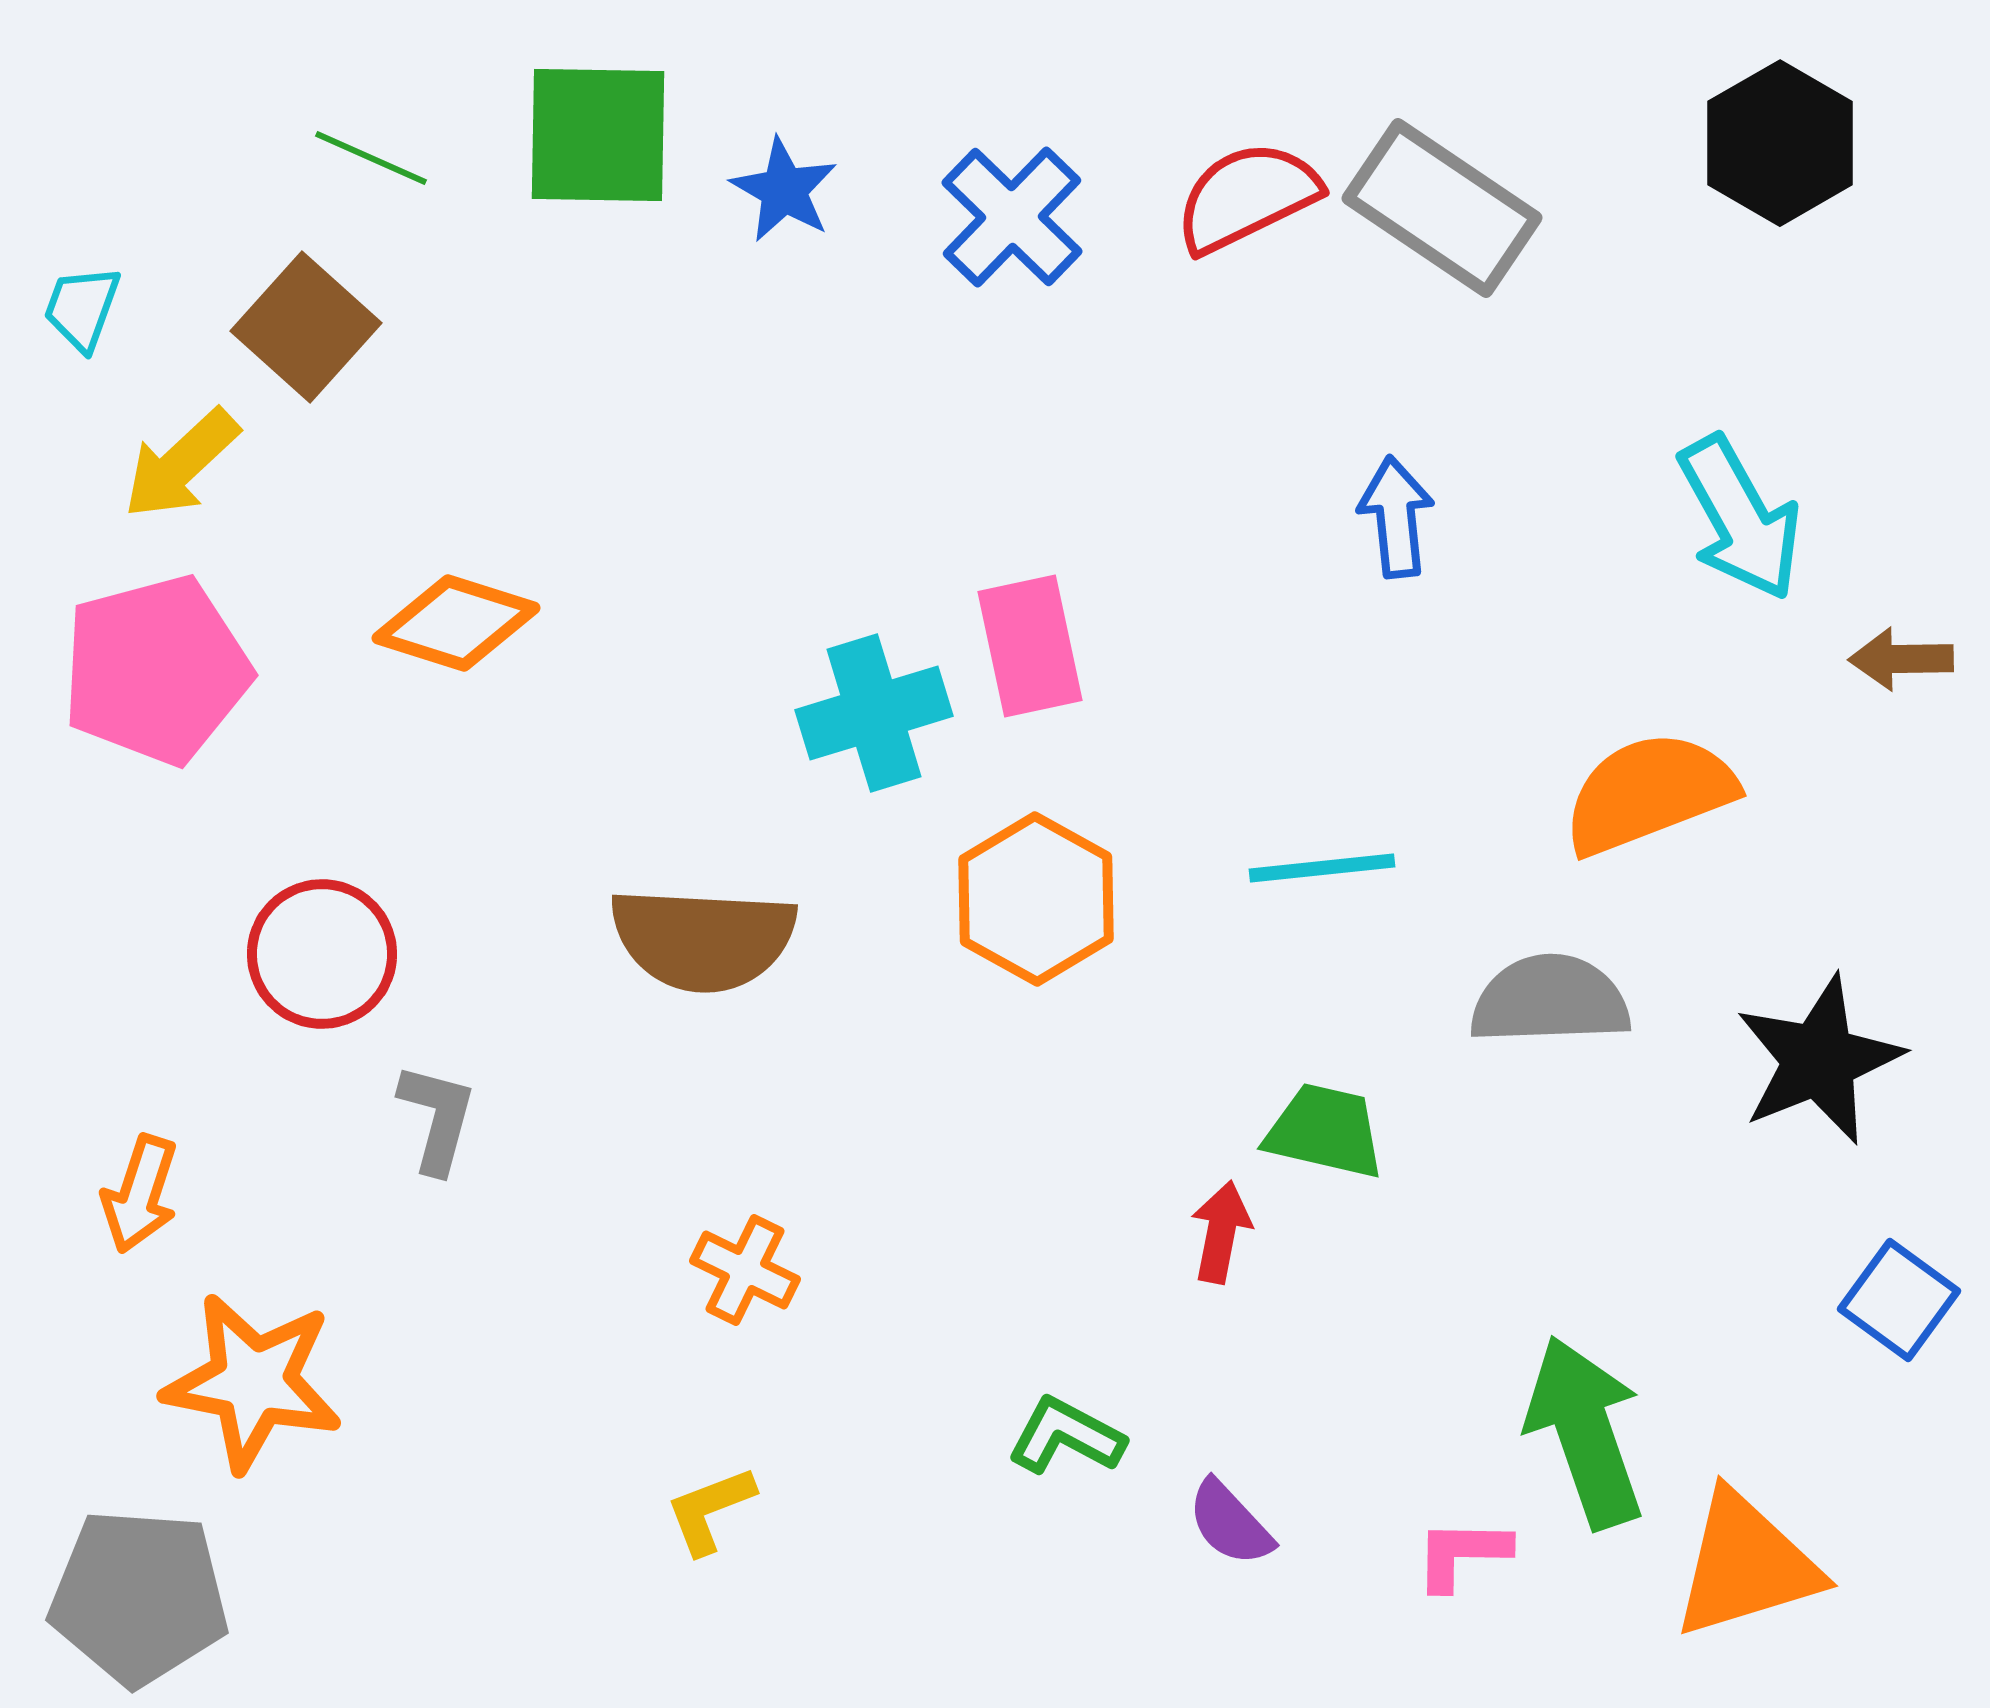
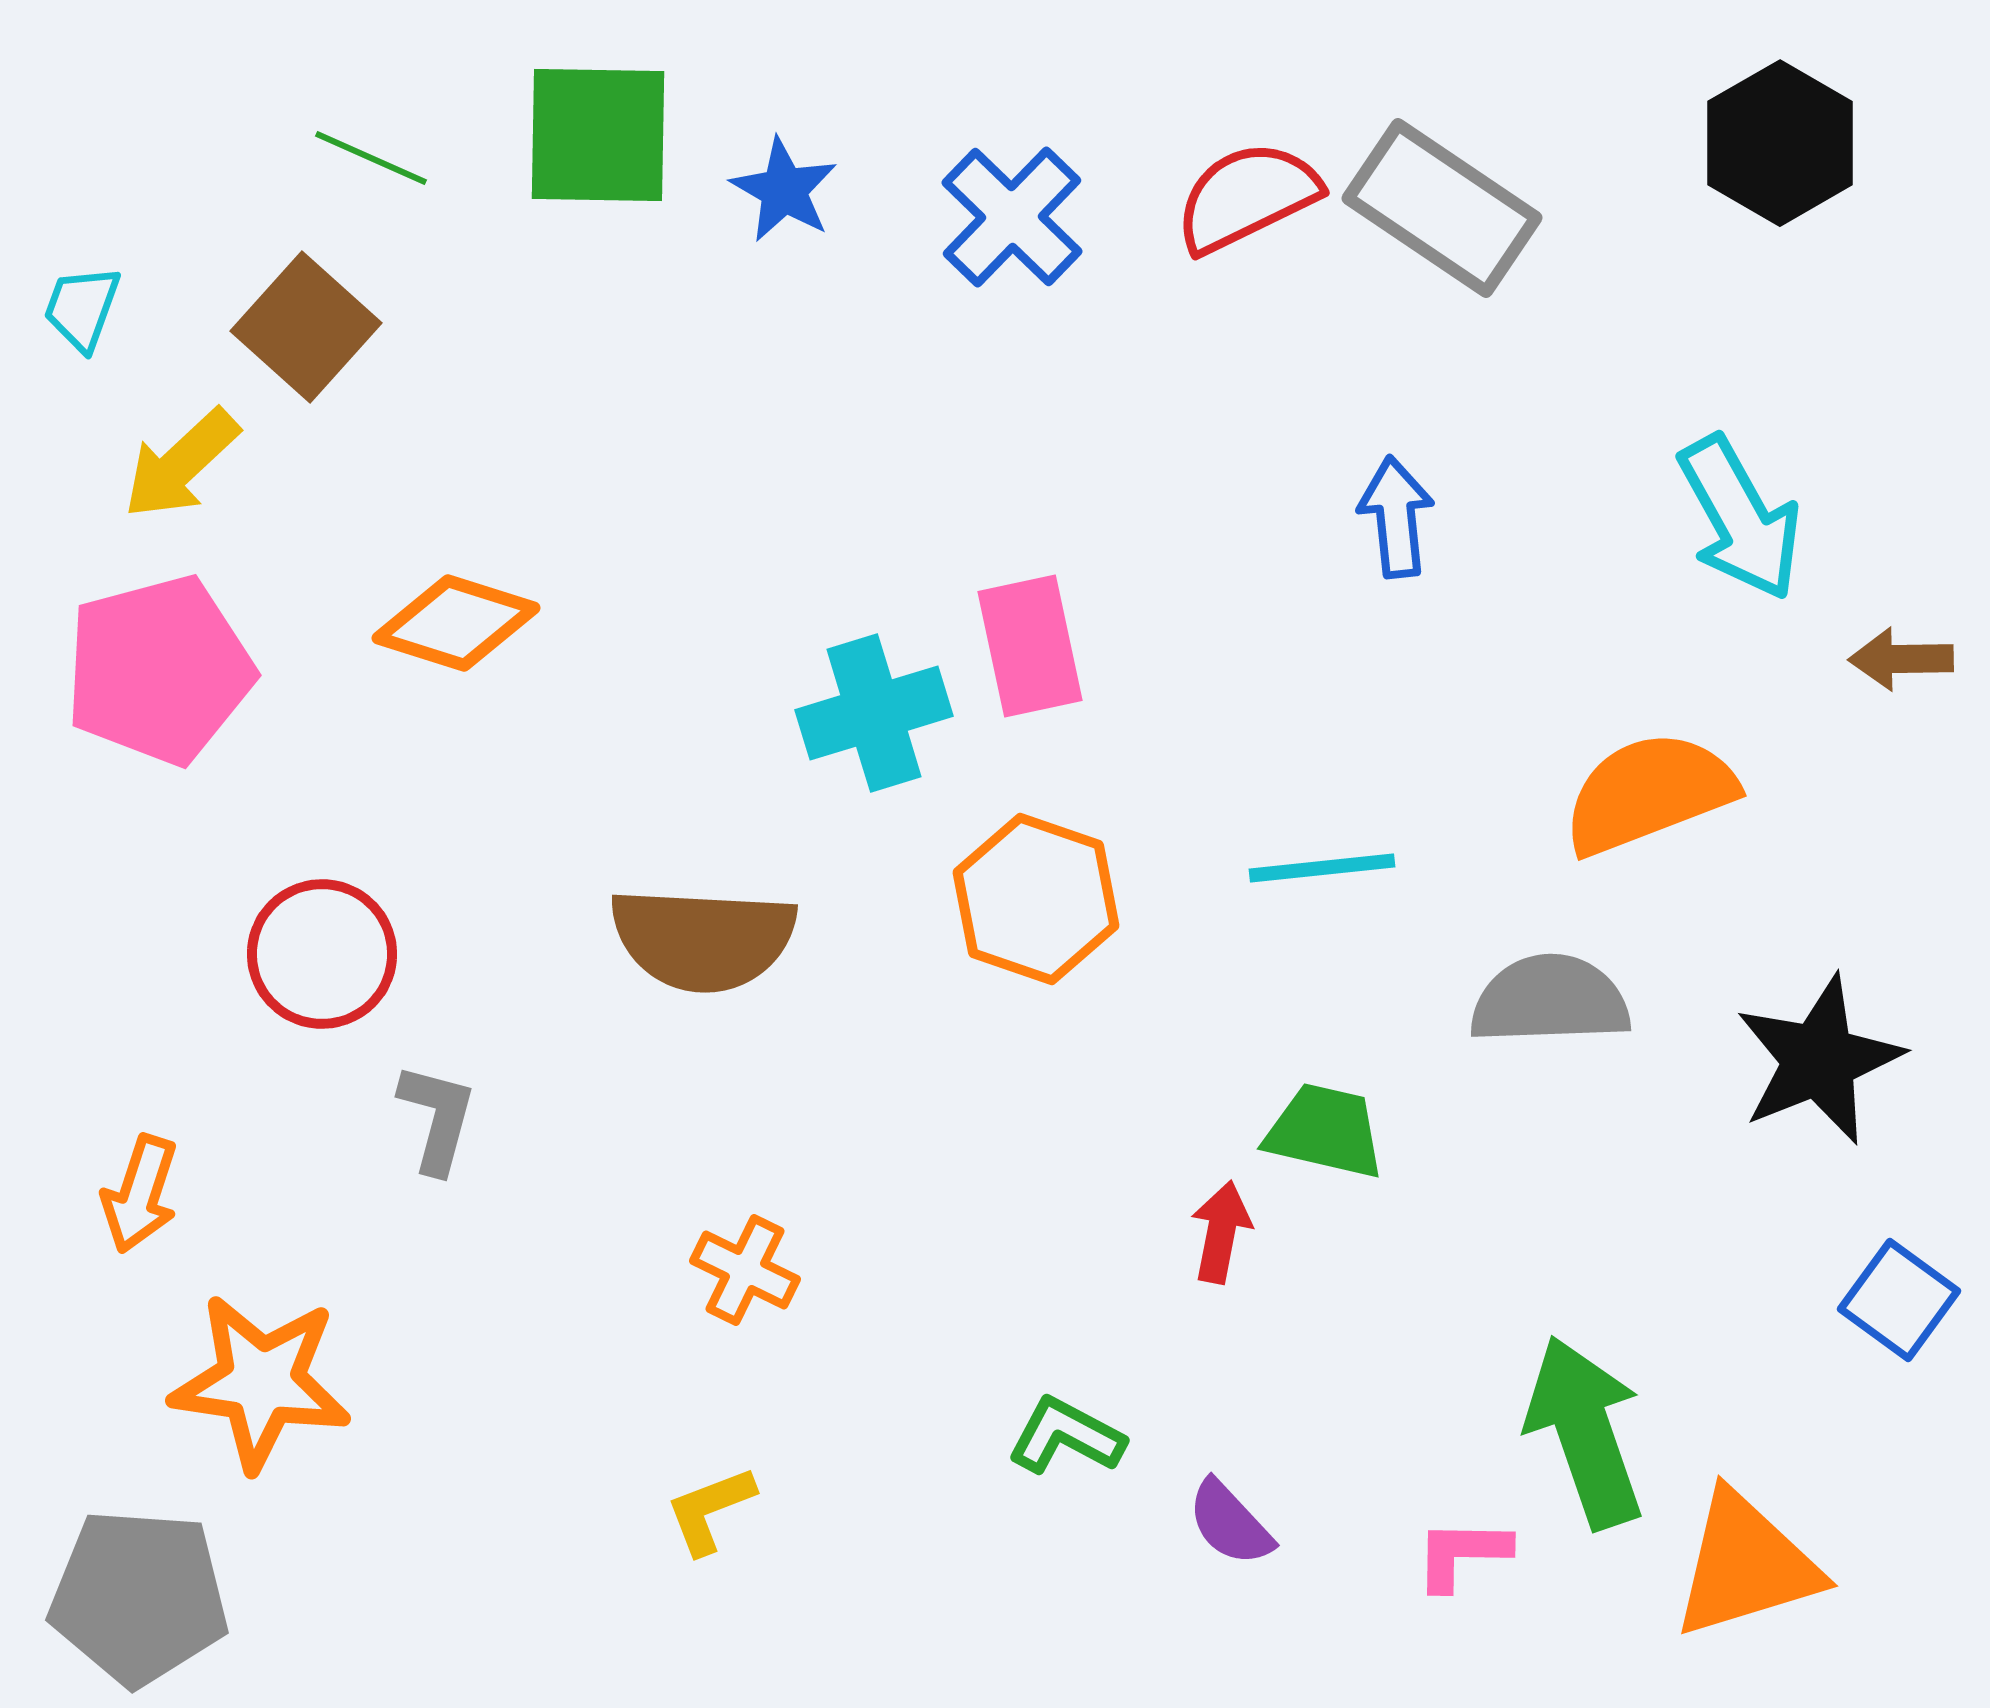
pink pentagon: moved 3 px right
orange hexagon: rotated 10 degrees counterclockwise
orange star: moved 8 px right; rotated 3 degrees counterclockwise
